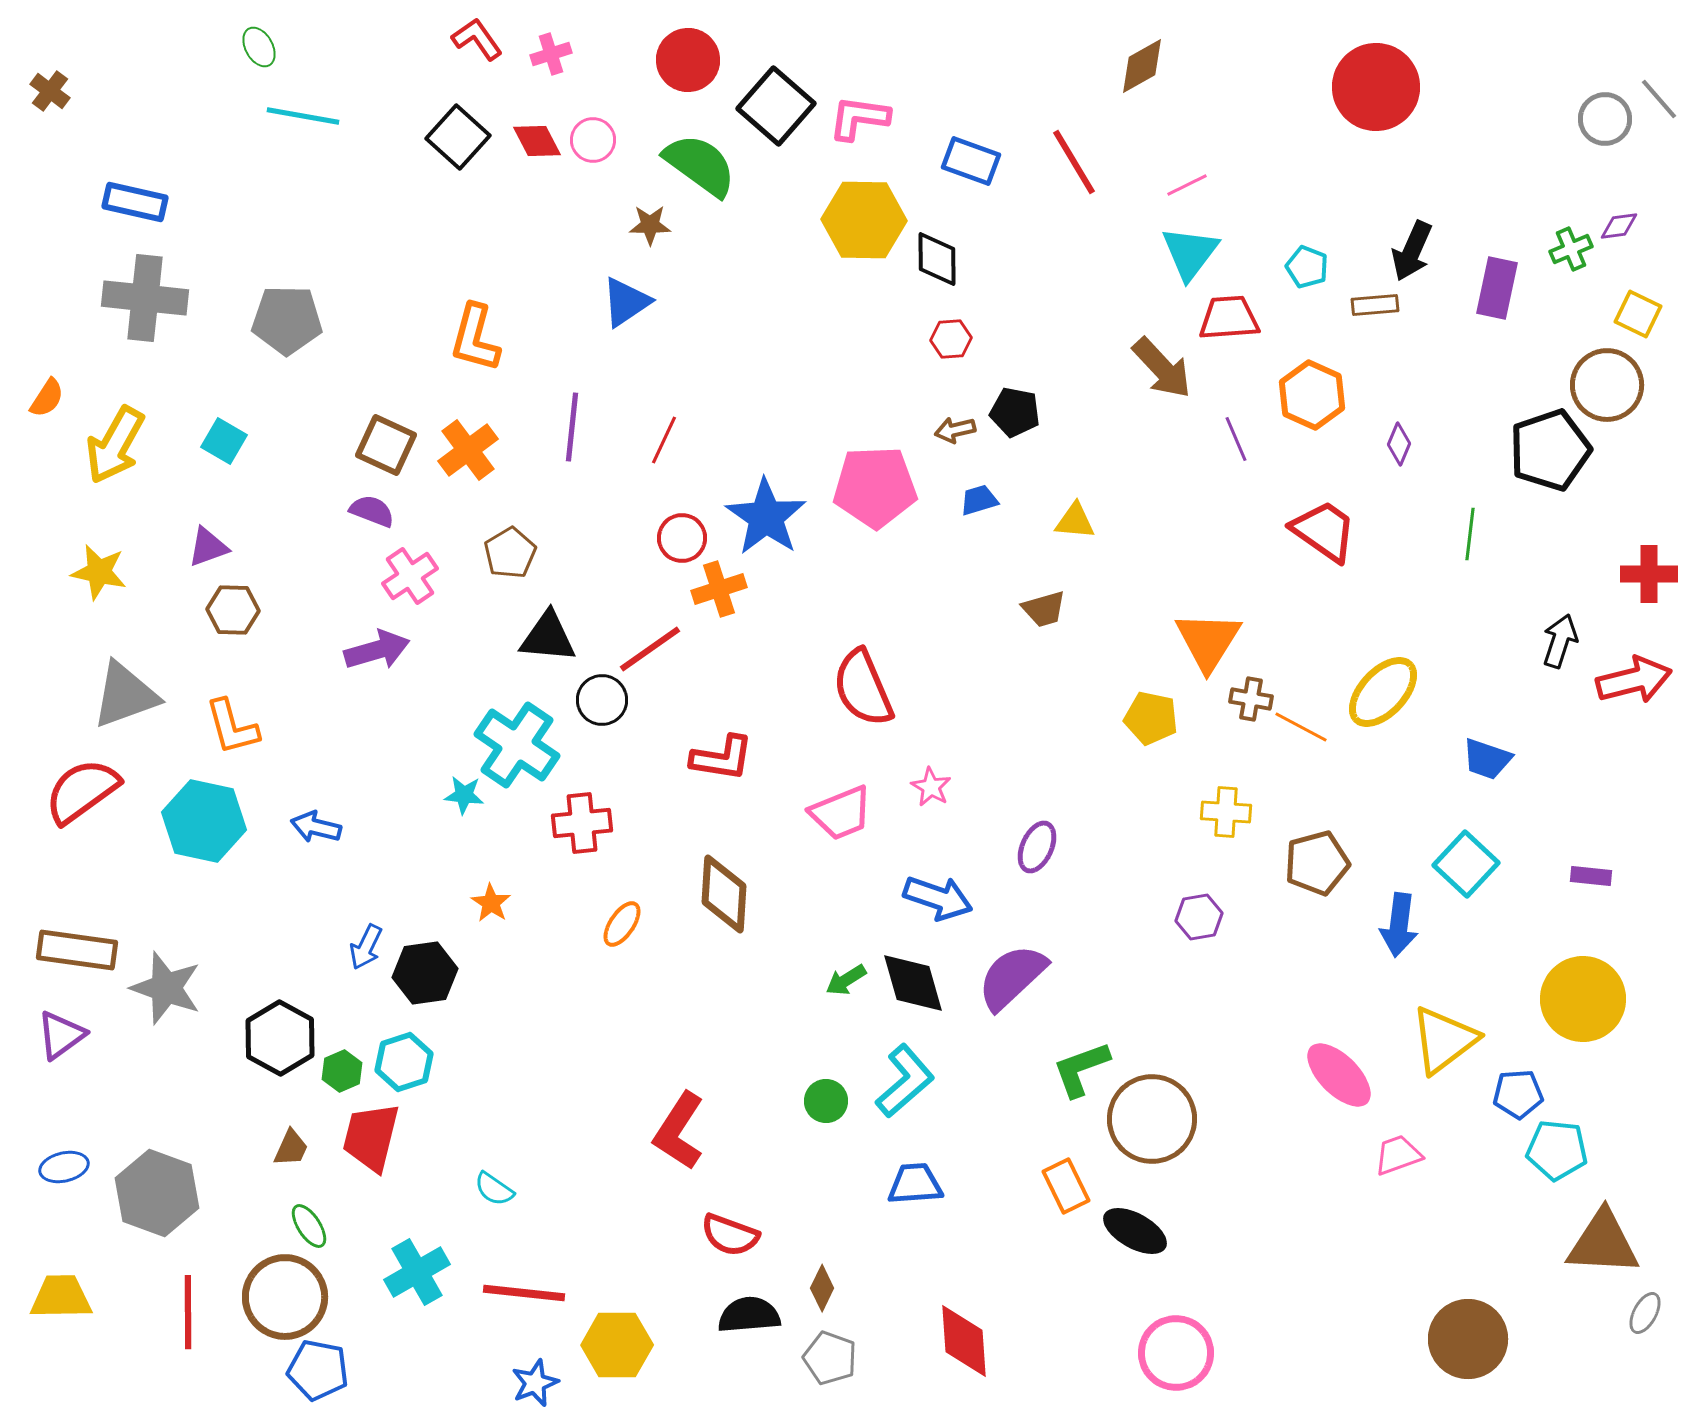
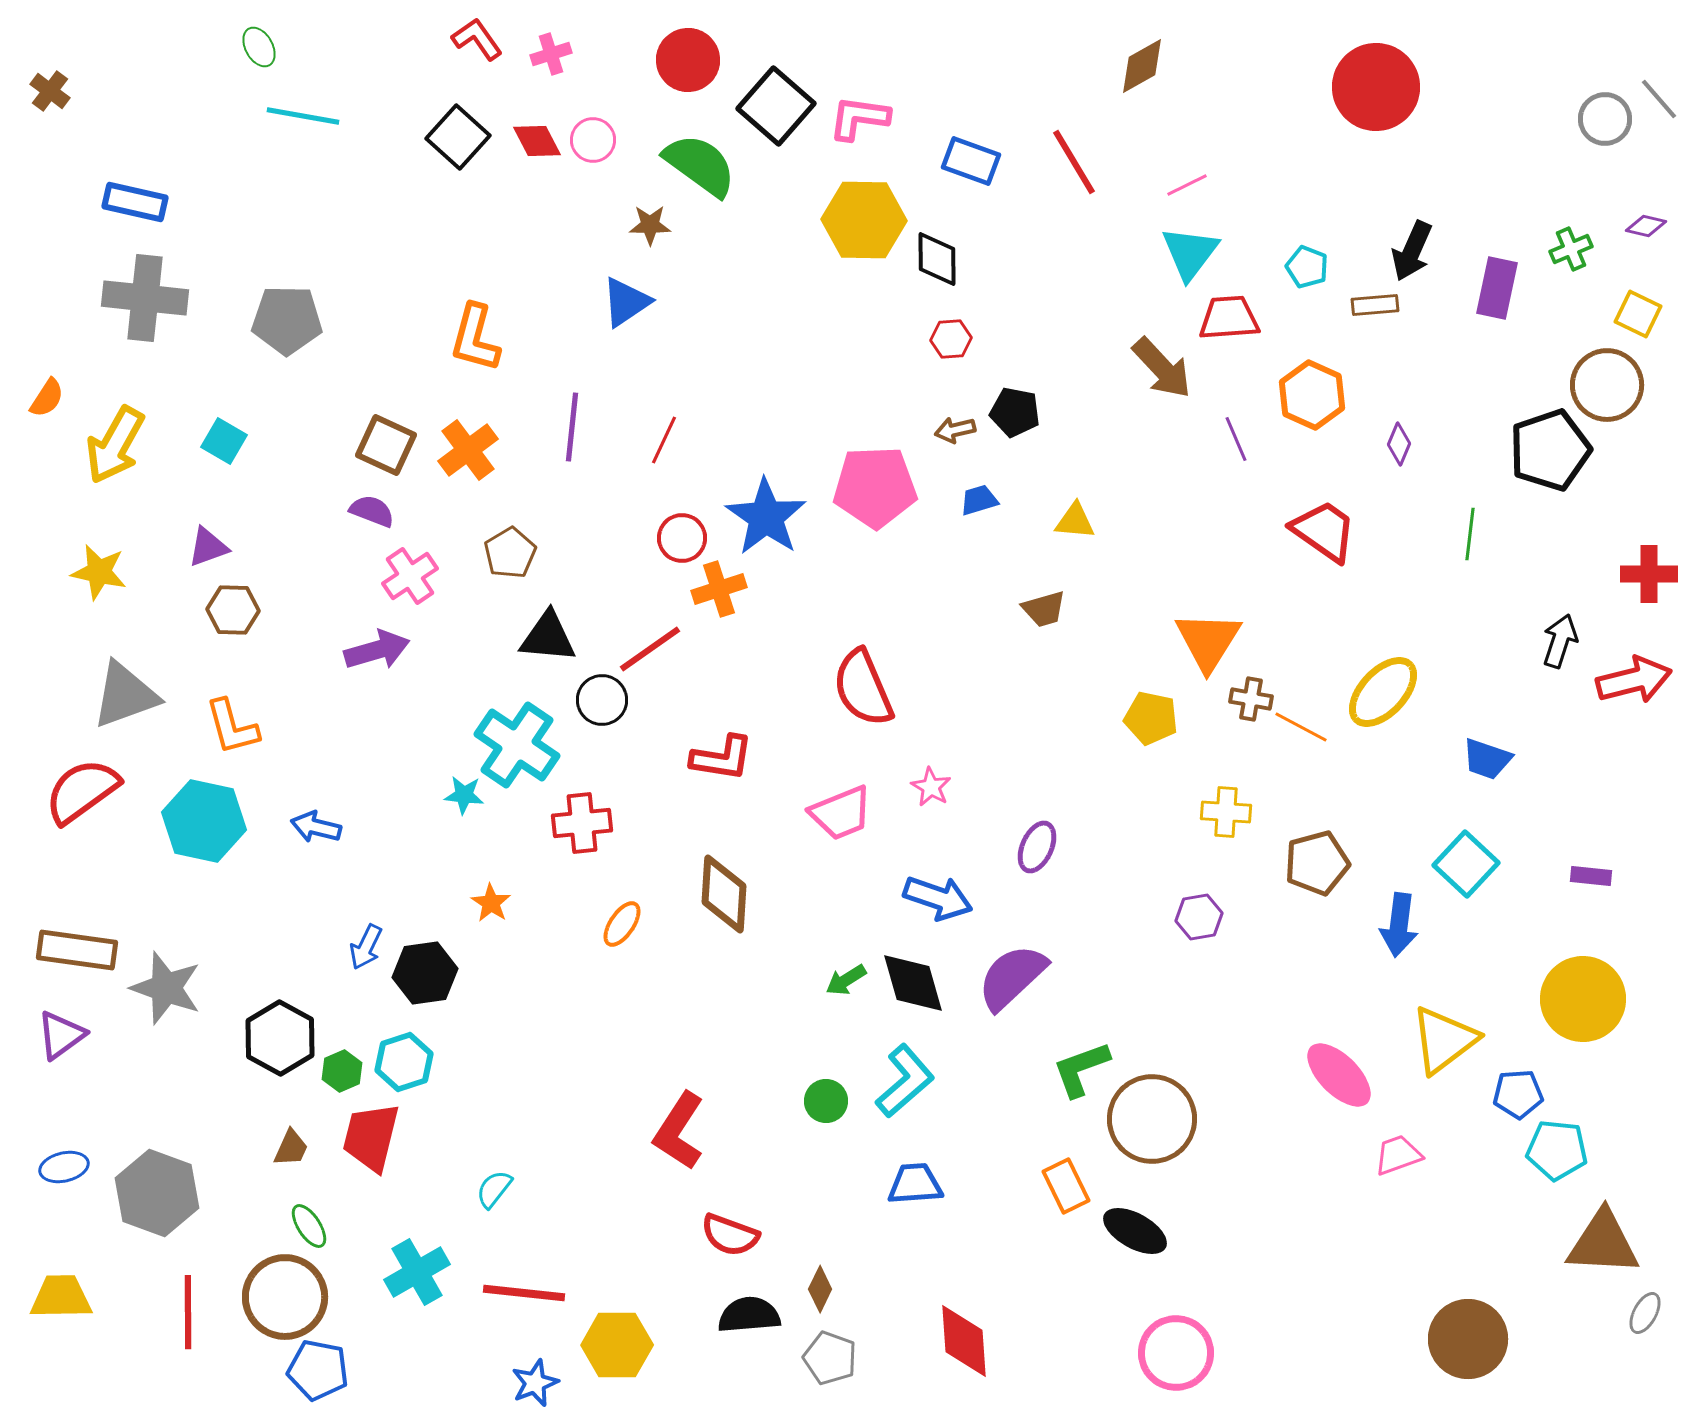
purple diamond at (1619, 226): moved 27 px right; rotated 21 degrees clockwise
cyan semicircle at (494, 1189): rotated 93 degrees clockwise
brown diamond at (822, 1288): moved 2 px left, 1 px down
